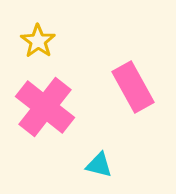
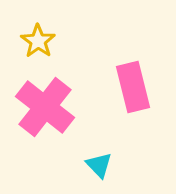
pink rectangle: rotated 15 degrees clockwise
cyan triangle: rotated 32 degrees clockwise
